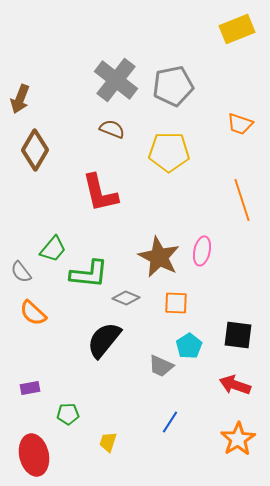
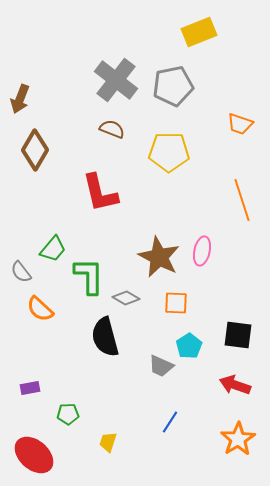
yellow rectangle: moved 38 px left, 3 px down
green L-shape: moved 2 px down; rotated 96 degrees counterclockwise
gray diamond: rotated 8 degrees clockwise
orange semicircle: moved 7 px right, 4 px up
black semicircle: moved 1 px right, 3 px up; rotated 54 degrees counterclockwise
red ellipse: rotated 36 degrees counterclockwise
